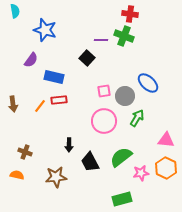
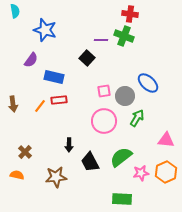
brown cross: rotated 24 degrees clockwise
orange hexagon: moved 4 px down; rotated 10 degrees clockwise
green rectangle: rotated 18 degrees clockwise
